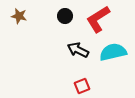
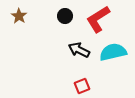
brown star: rotated 21 degrees clockwise
black arrow: moved 1 px right
